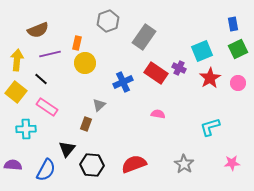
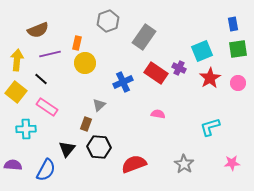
green square: rotated 18 degrees clockwise
black hexagon: moved 7 px right, 18 px up
